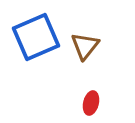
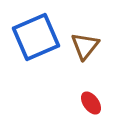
red ellipse: rotated 50 degrees counterclockwise
